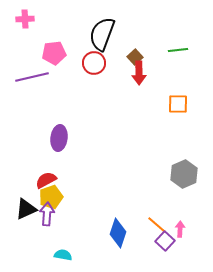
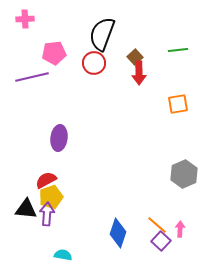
orange square: rotated 10 degrees counterclockwise
black triangle: rotated 30 degrees clockwise
purple square: moved 4 px left
